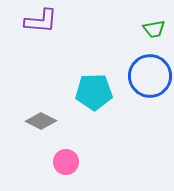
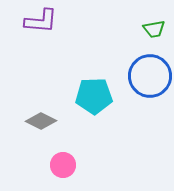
cyan pentagon: moved 4 px down
pink circle: moved 3 px left, 3 px down
